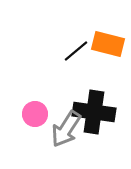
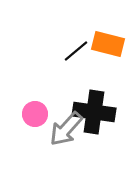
gray arrow: rotated 9 degrees clockwise
